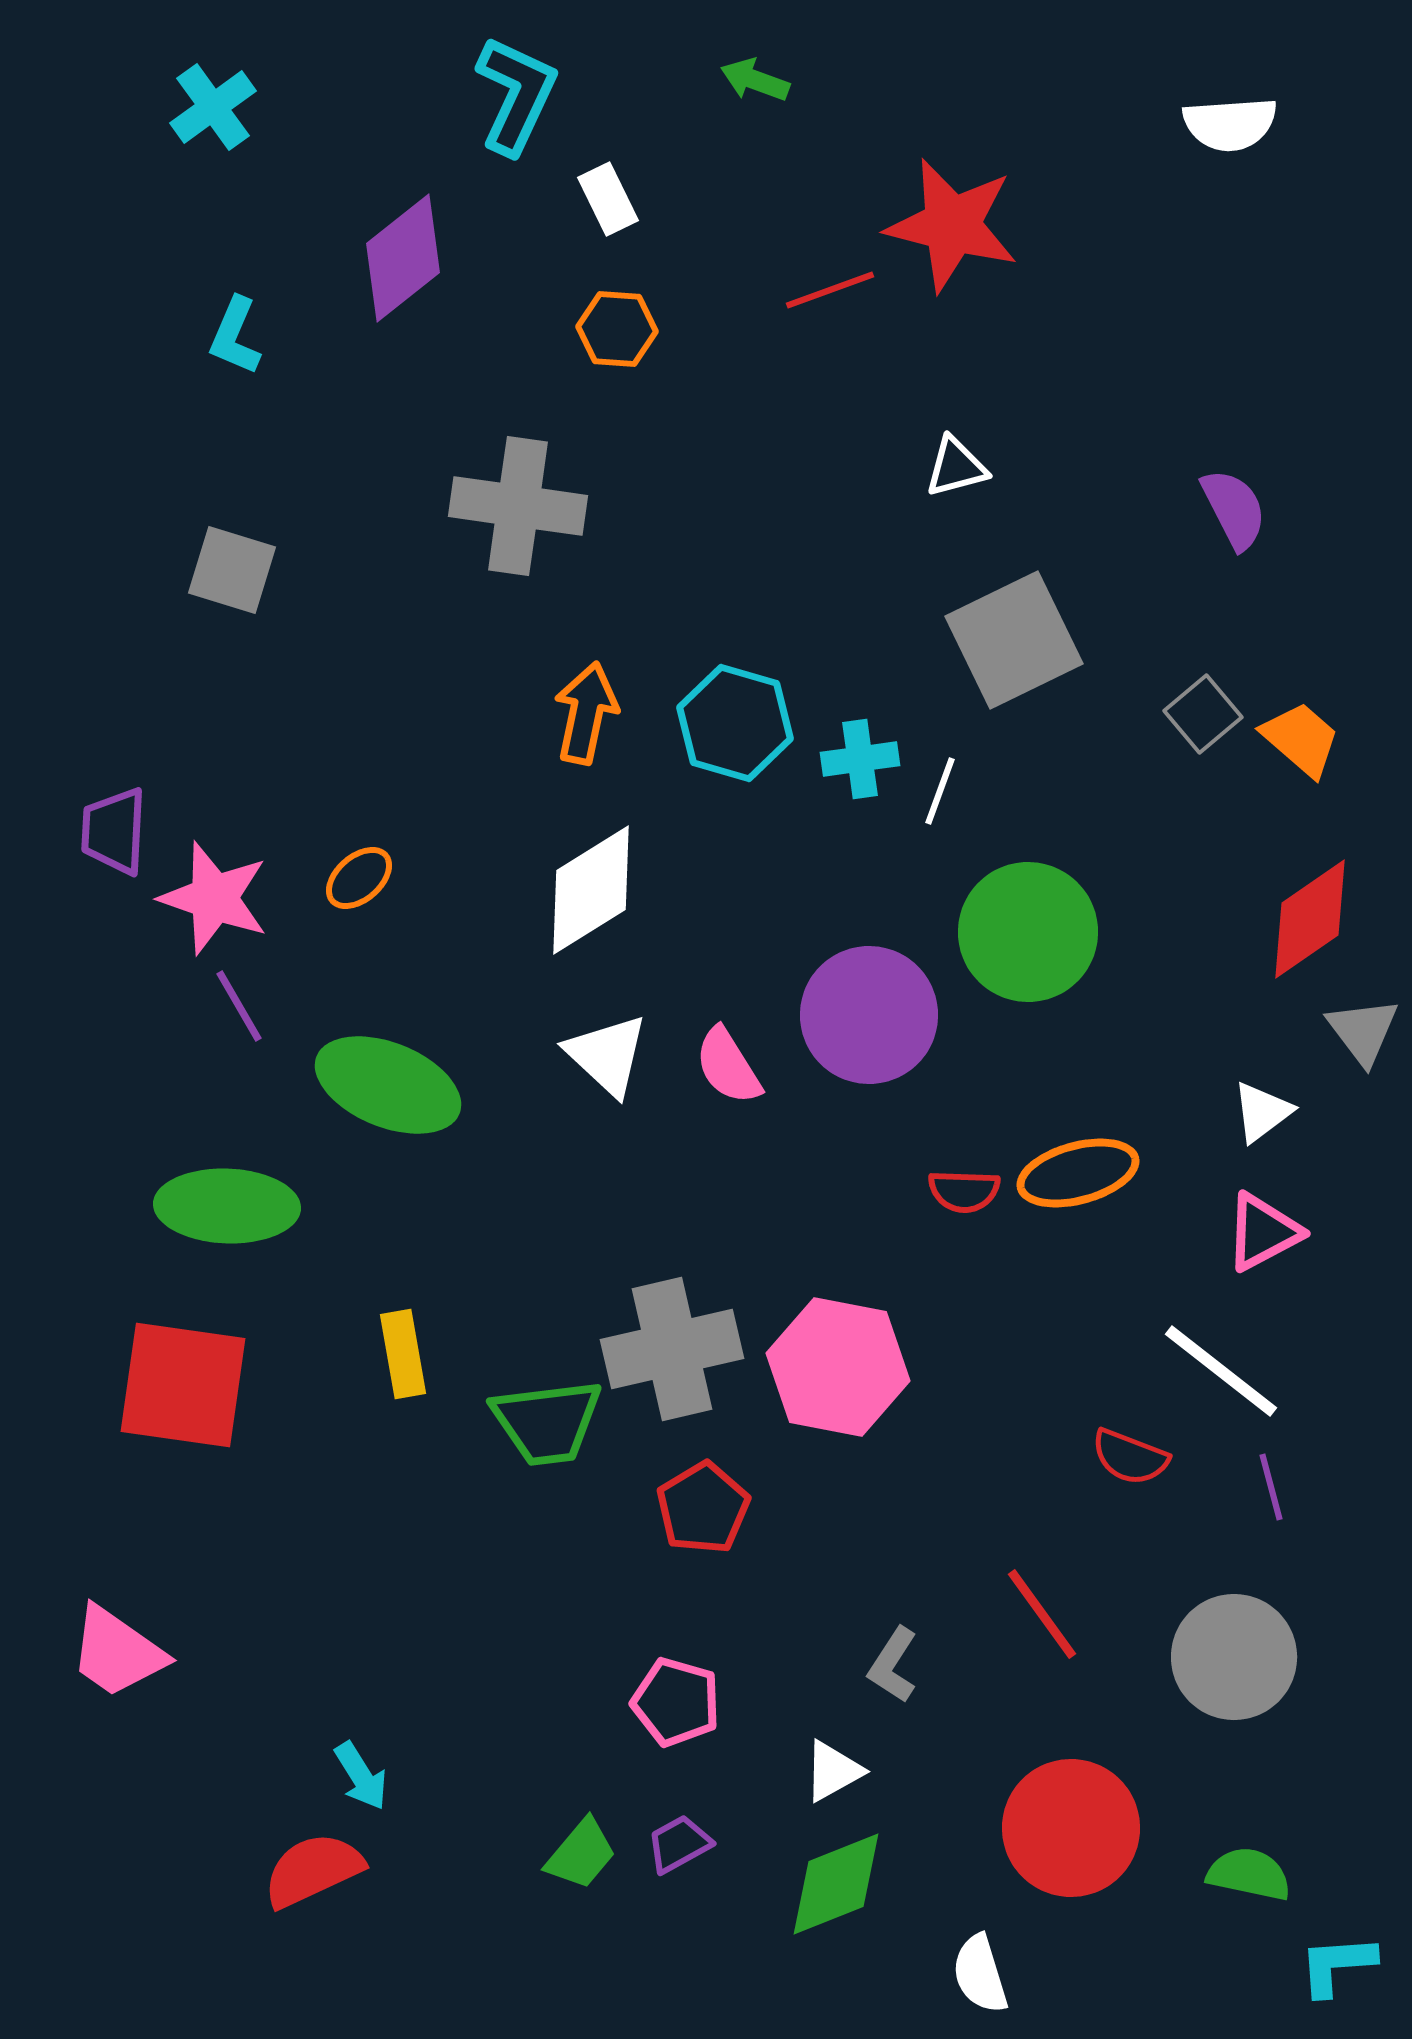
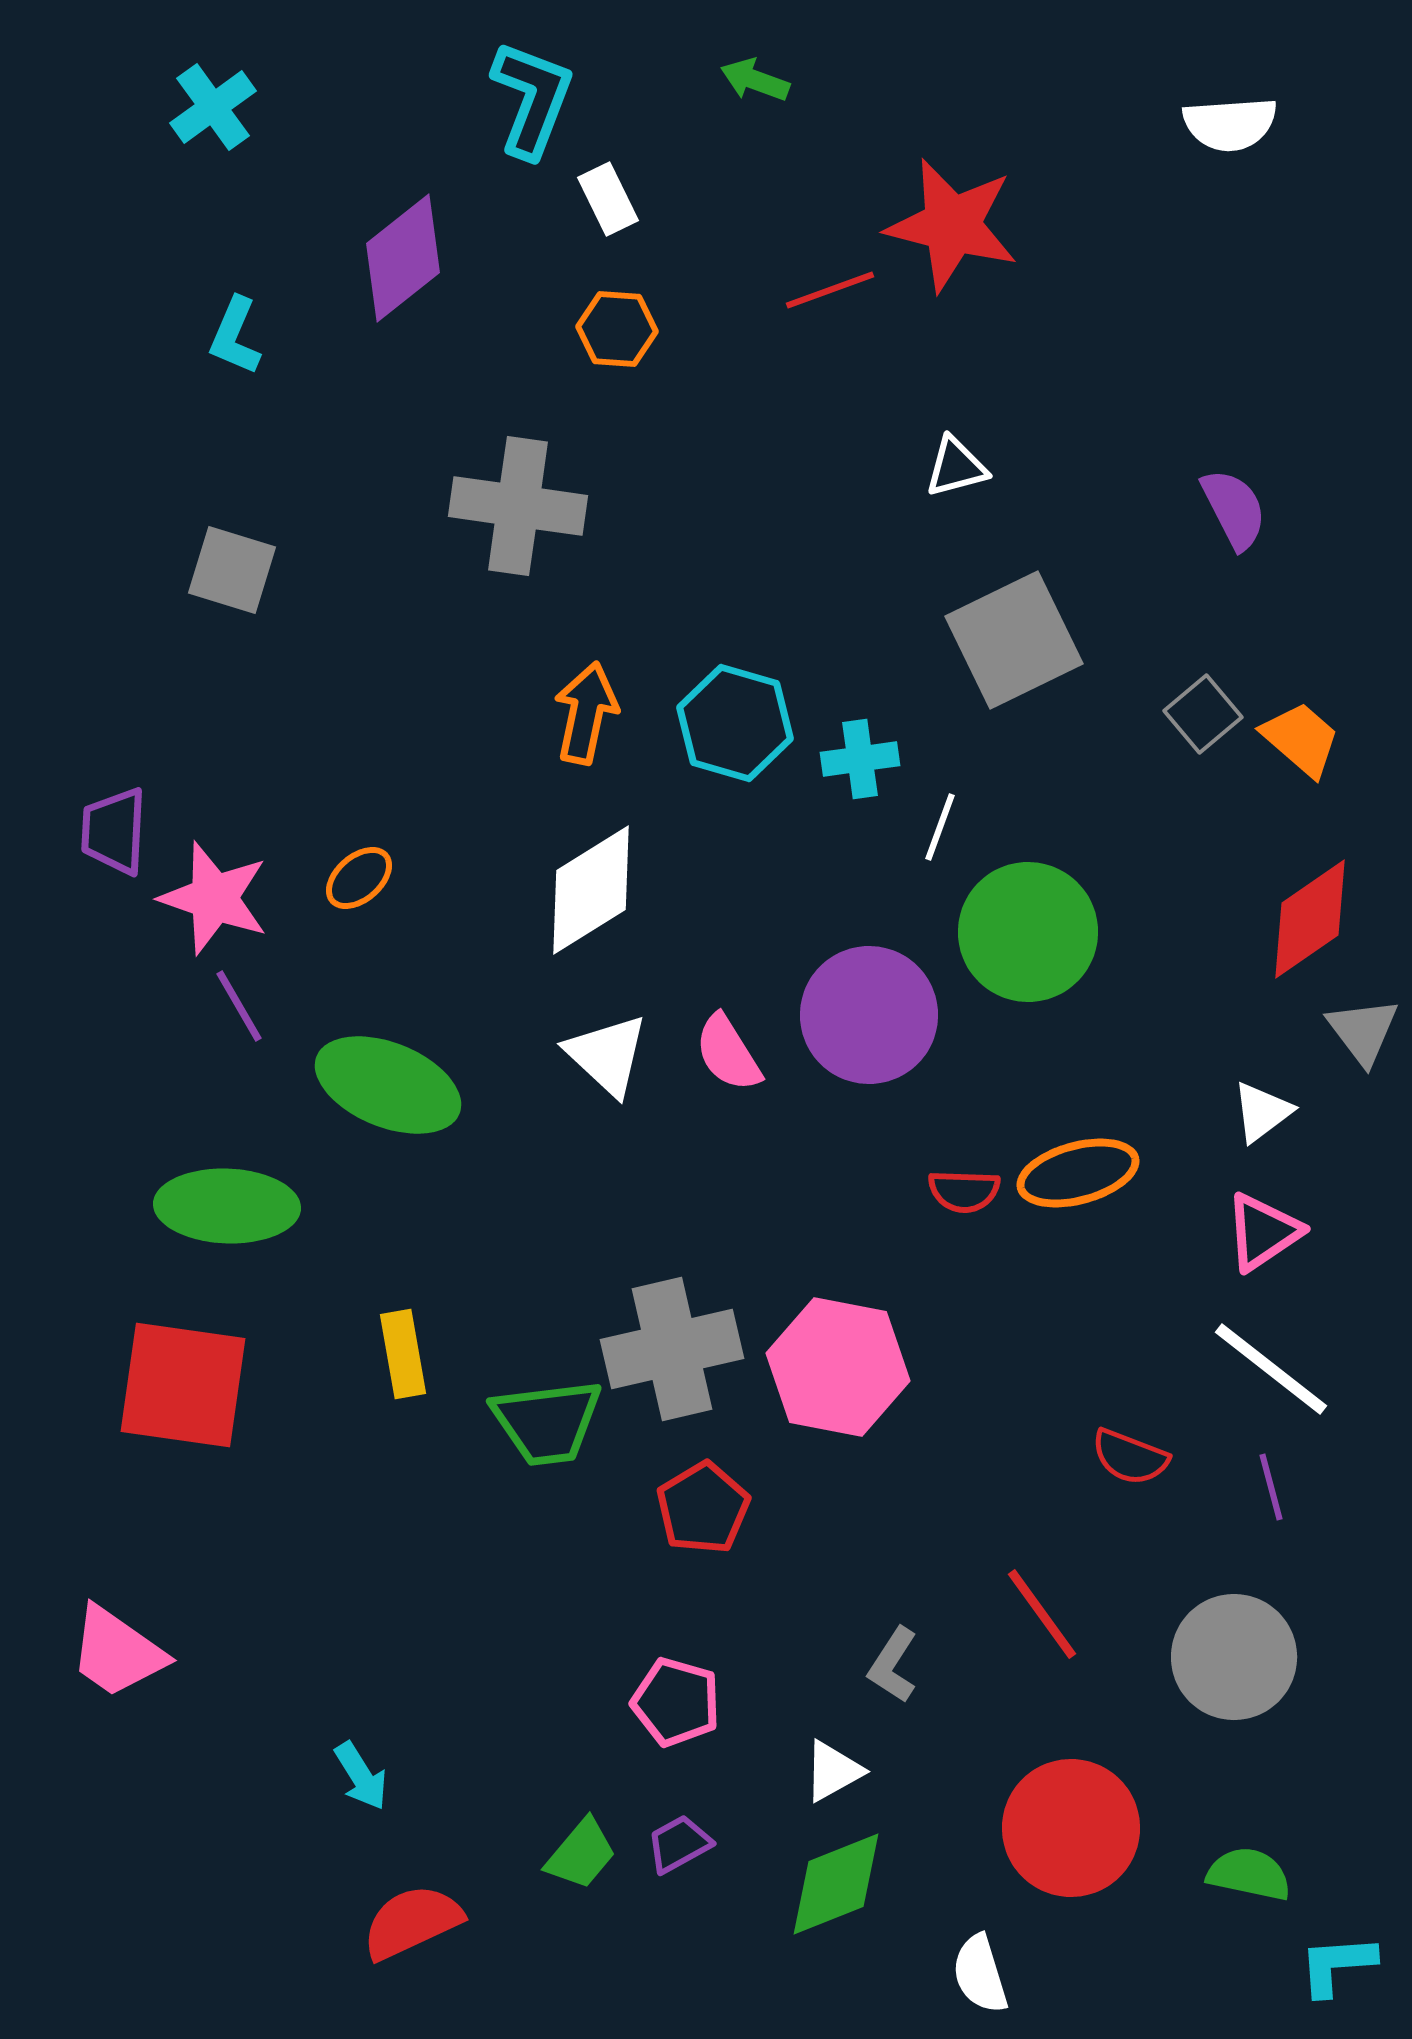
cyan L-shape at (516, 95): moved 16 px right, 4 px down; rotated 4 degrees counterclockwise
white line at (940, 791): moved 36 px down
pink semicircle at (728, 1066): moved 13 px up
pink triangle at (1263, 1232): rotated 6 degrees counterclockwise
white line at (1221, 1371): moved 50 px right, 2 px up
red semicircle at (313, 1870): moved 99 px right, 52 px down
